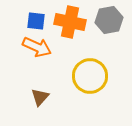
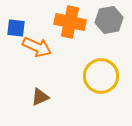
blue square: moved 20 px left, 7 px down
yellow circle: moved 11 px right
brown triangle: rotated 24 degrees clockwise
